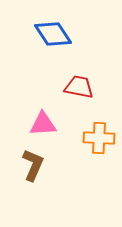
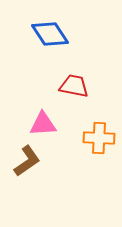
blue diamond: moved 3 px left
red trapezoid: moved 5 px left, 1 px up
brown L-shape: moved 6 px left, 4 px up; rotated 32 degrees clockwise
